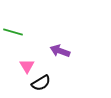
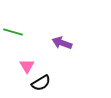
purple arrow: moved 2 px right, 8 px up
